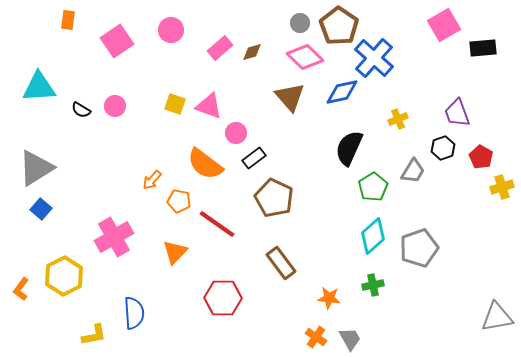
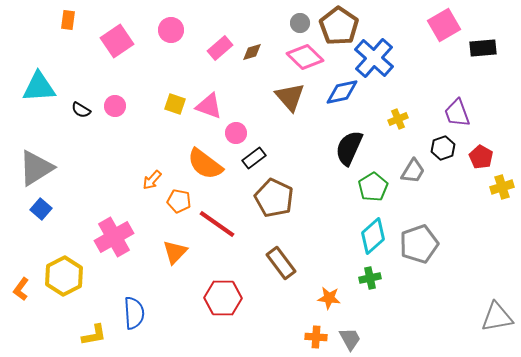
gray pentagon at (419, 248): moved 4 px up
green cross at (373, 285): moved 3 px left, 7 px up
orange cross at (316, 337): rotated 30 degrees counterclockwise
